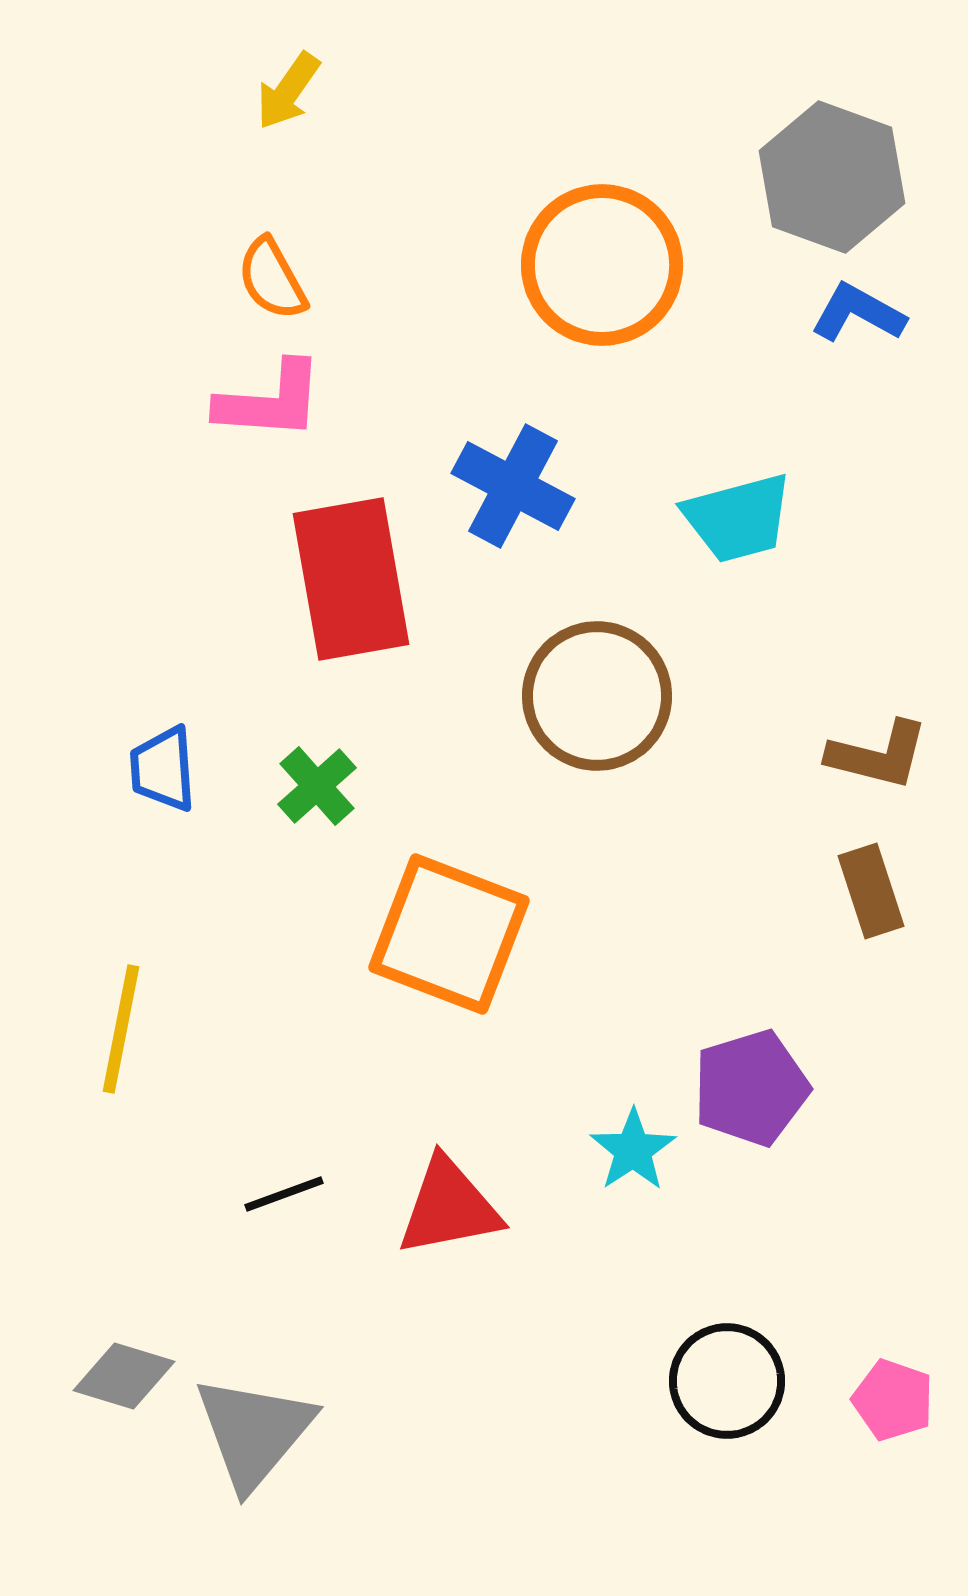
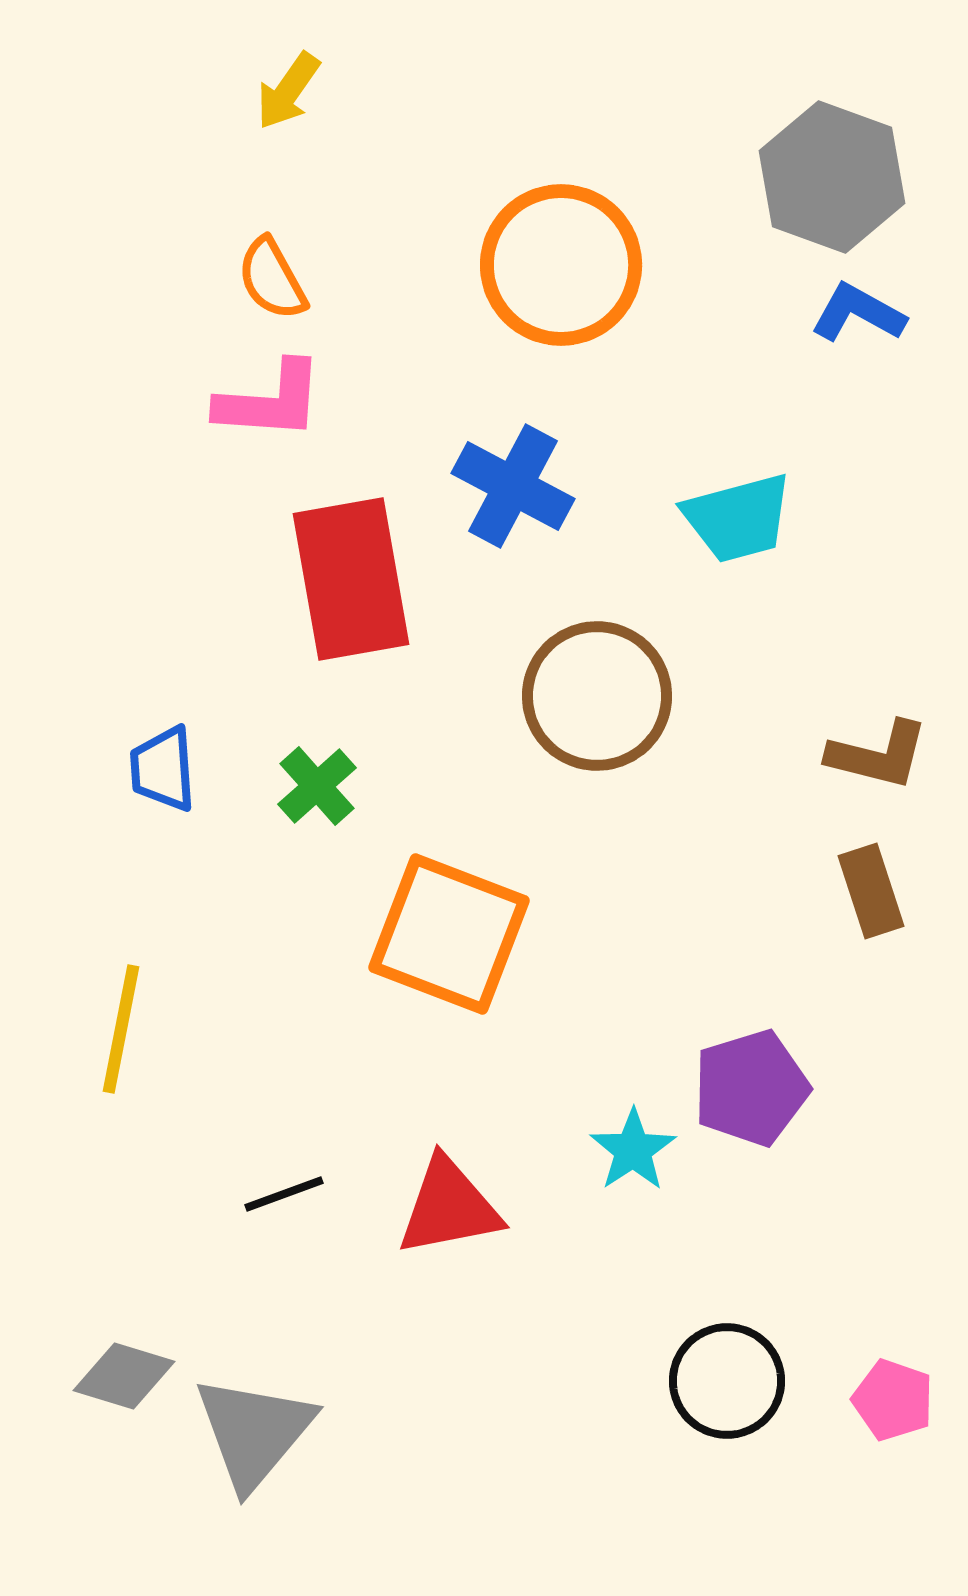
orange circle: moved 41 px left
